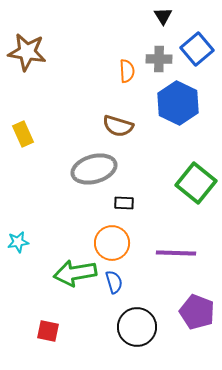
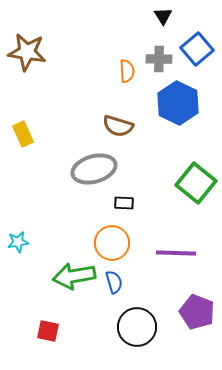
green arrow: moved 1 px left, 3 px down
